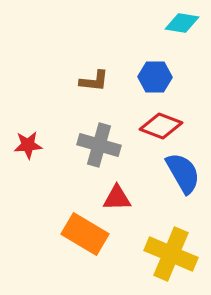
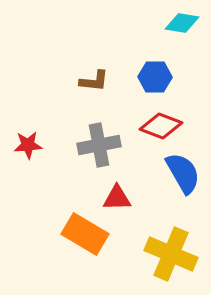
gray cross: rotated 27 degrees counterclockwise
